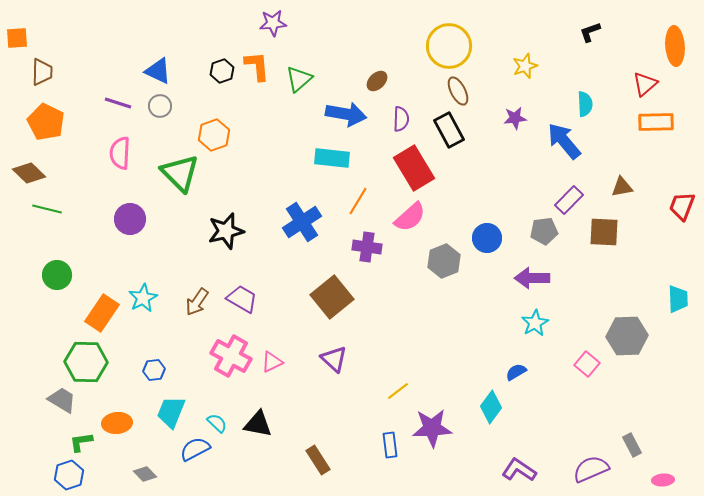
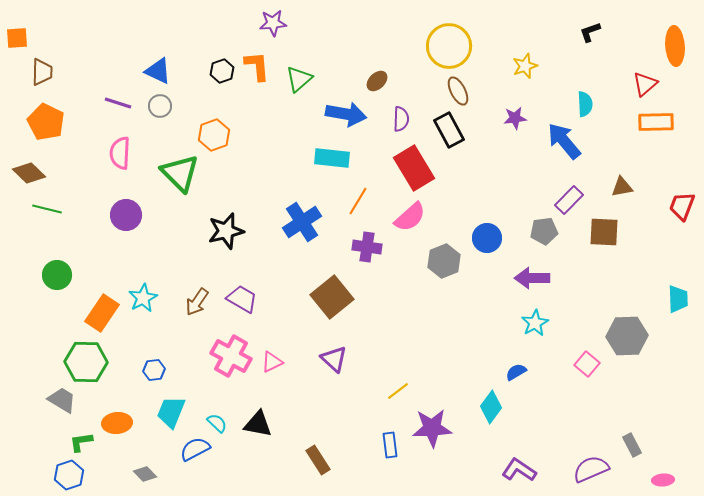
purple circle at (130, 219): moved 4 px left, 4 px up
